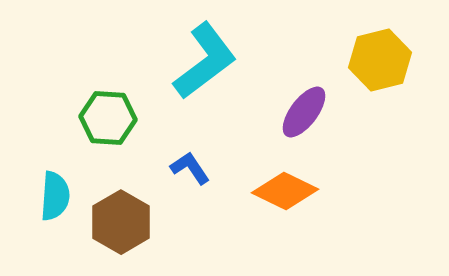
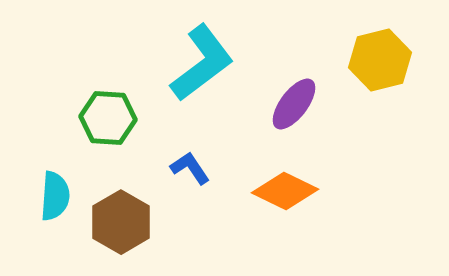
cyan L-shape: moved 3 px left, 2 px down
purple ellipse: moved 10 px left, 8 px up
